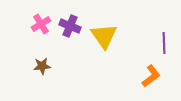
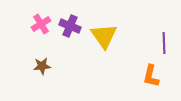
orange L-shape: rotated 140 degrees clockwise
